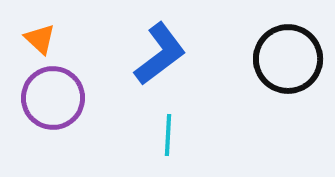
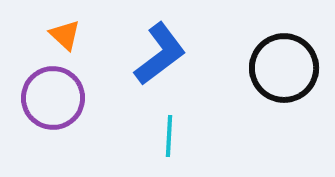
orange triangle: moved 25 px right, 4 px up
black circle: moved 4 px left, 9 px down
cyan line: moved 1 px right, 1 px down
